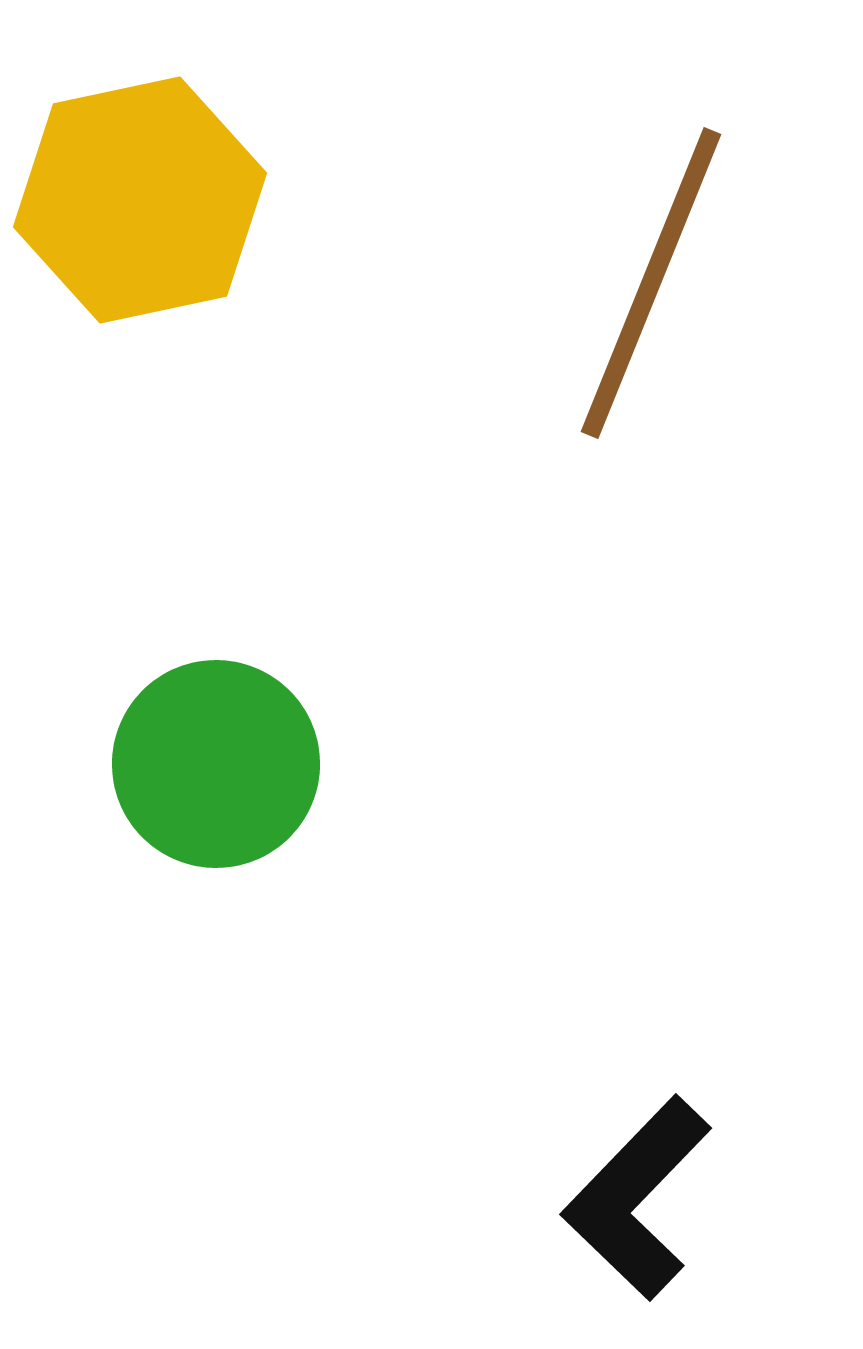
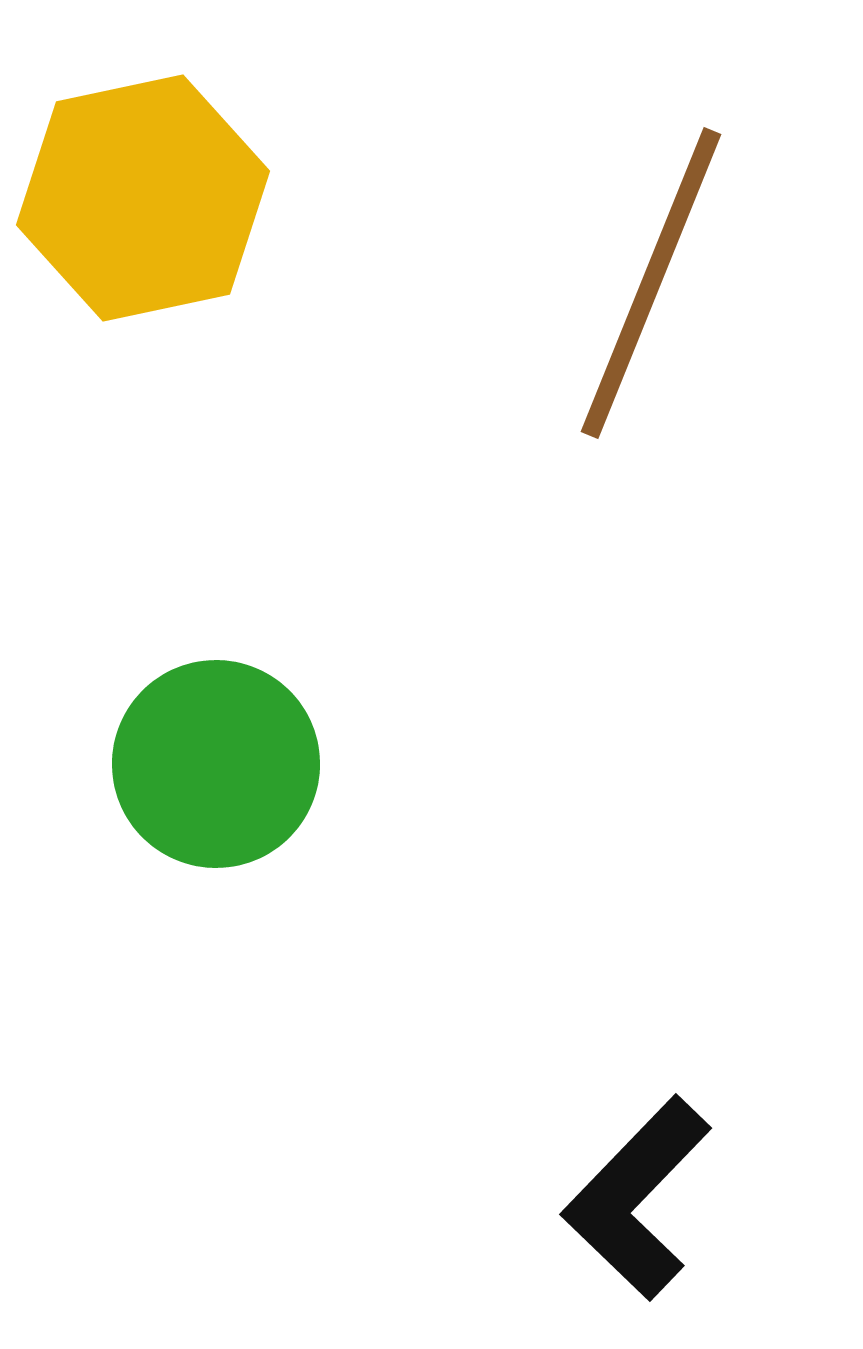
yellow hexagon: moved 3 px right, 2 px up
